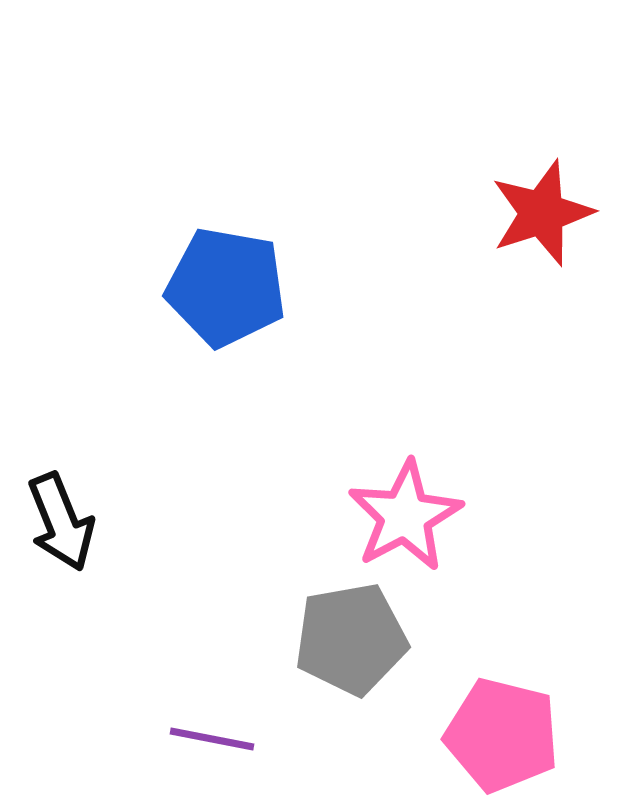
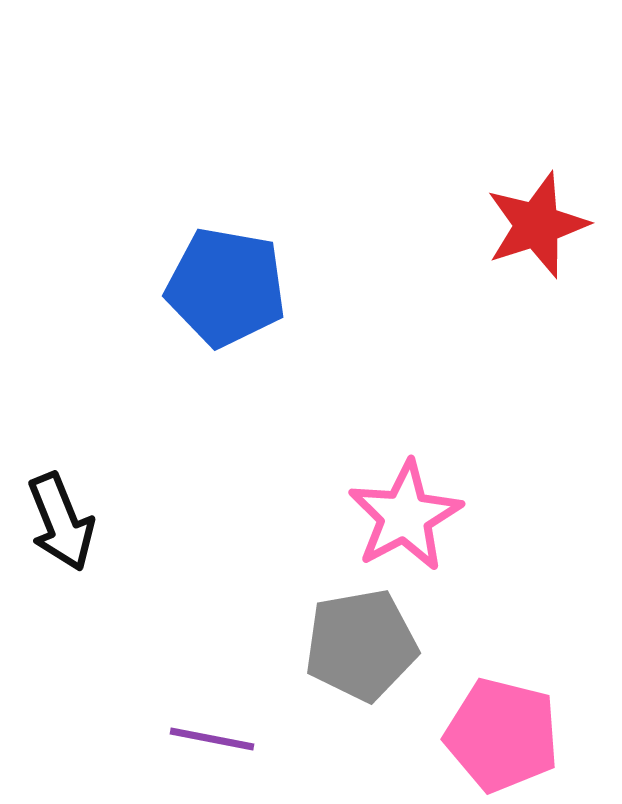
red star: moved 5 px left, 12 px down
gray pentagon: moved 10 px right, 6 px down
